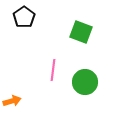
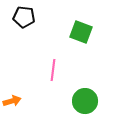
black pentagon: rotated 30 degrees counterclockwise
green circle: moved 19 px down
